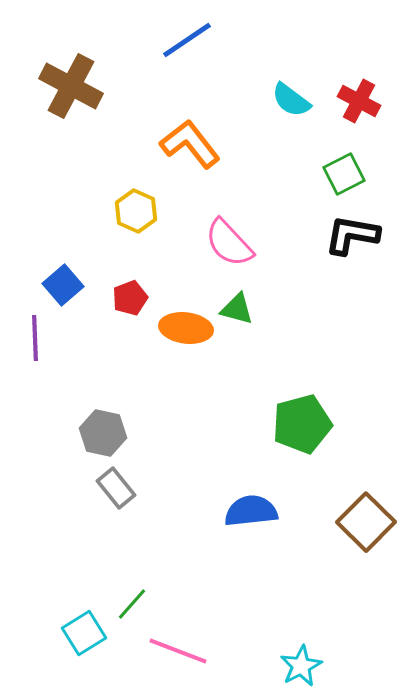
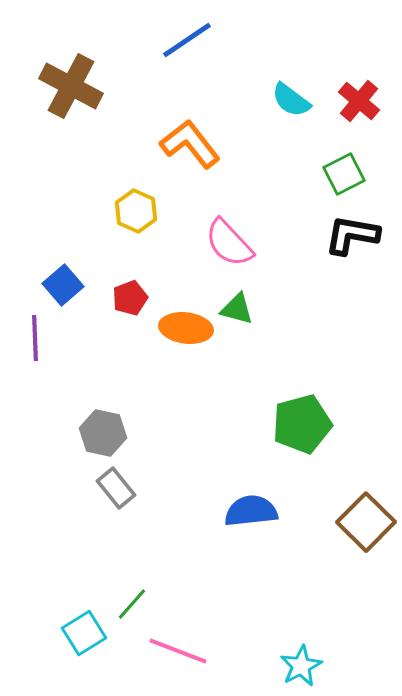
red cross: rotated 12 degrees clockwise
